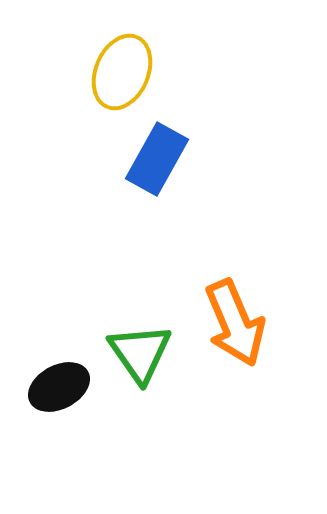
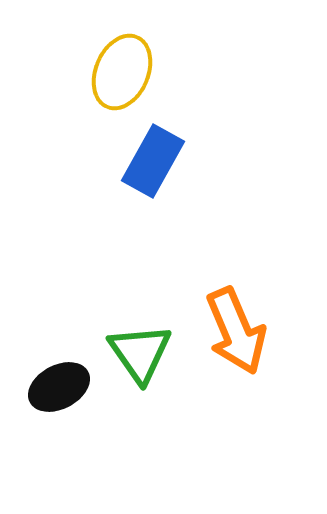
blue rectangle: moved 4 px left, 2 px down
orange arrow: moved 1 px right, 8 px down
